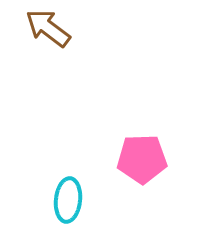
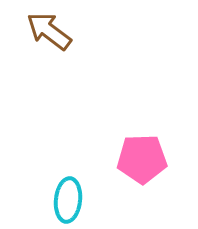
brown arrow: moved 1 px right, 3 px down
